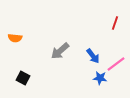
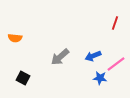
gray arrow: moved 6 px down
blue arrow: rotated 105 degrees clockwise
